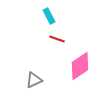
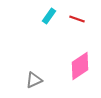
cyan rectangle: rotated 63 degrees clockwise
red line: moved 20 px right, 20 px up
